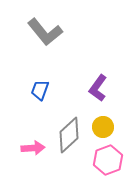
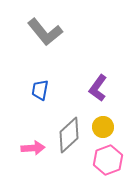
blue trapezoid: rotated 10 degrees counterclockwise
